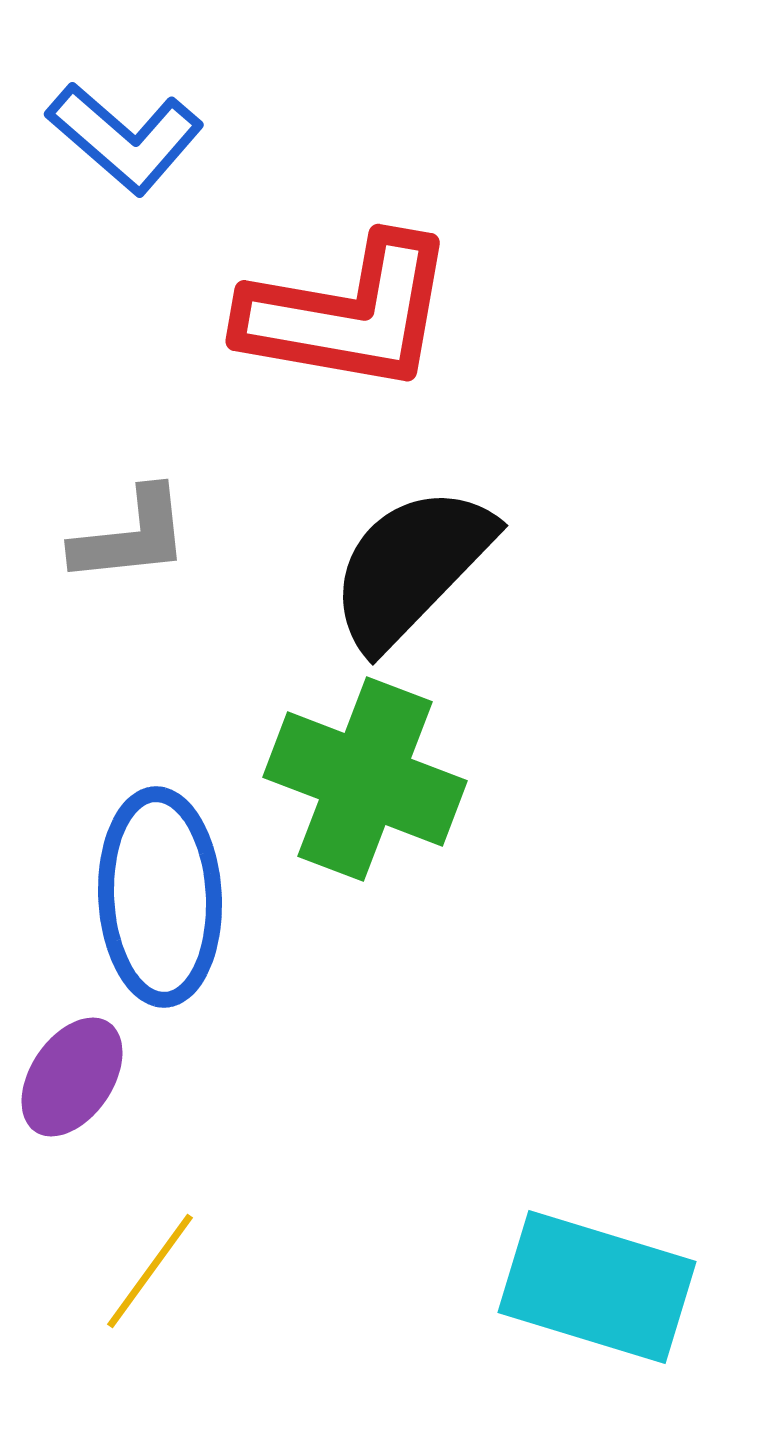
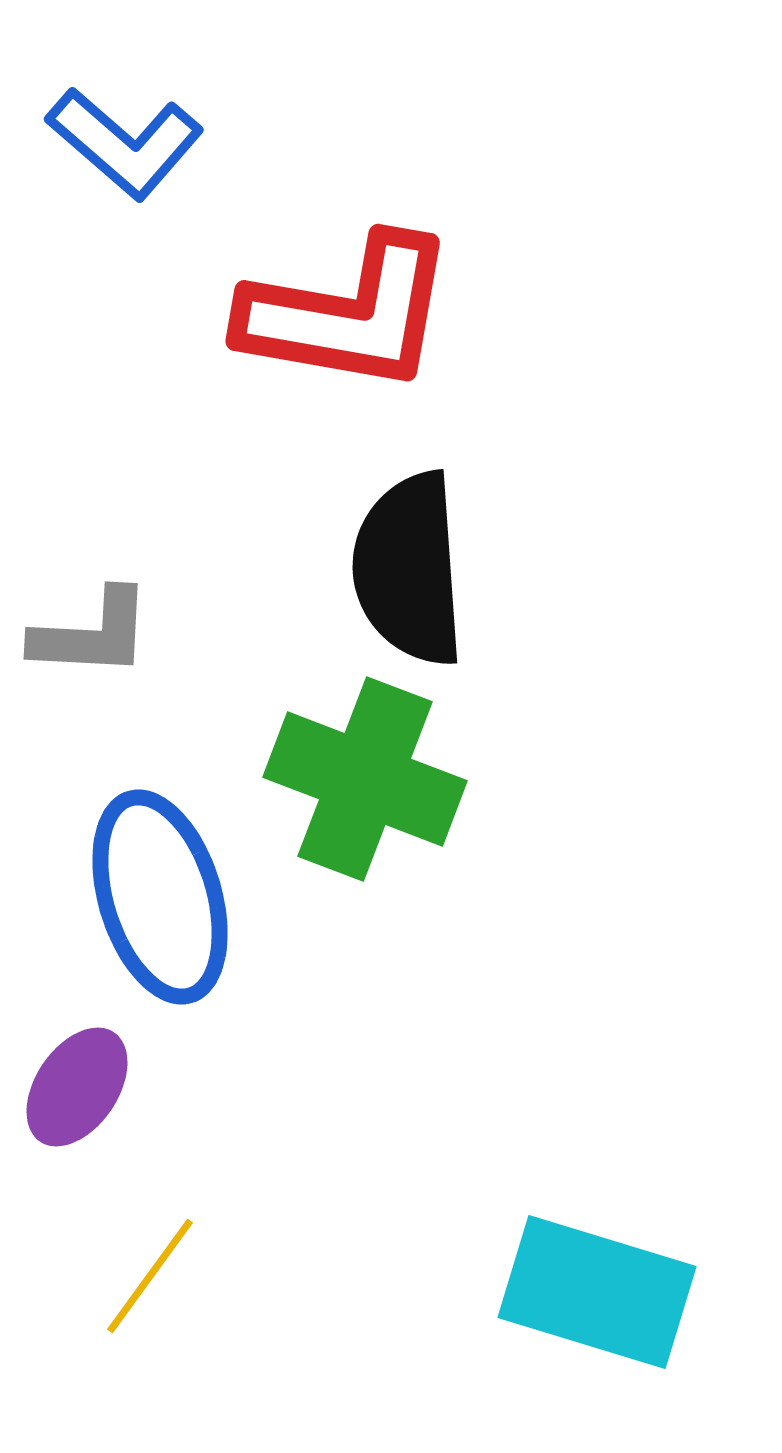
blue L-shape: moved 5 px down
gray L-shape: moved 39 px left, 98 px down; rotated 9 degrees clockwise
black semicircle: moved 2 px left, 2 px down; rotated 48 degrees counterclockwise
blue ellipse: rotated 14 degrees counterclockwise
purple ellipse: moved 5 px right, 10 px down
yellow line: moved 5 px down
cyan rectangle: moved 5 px down
